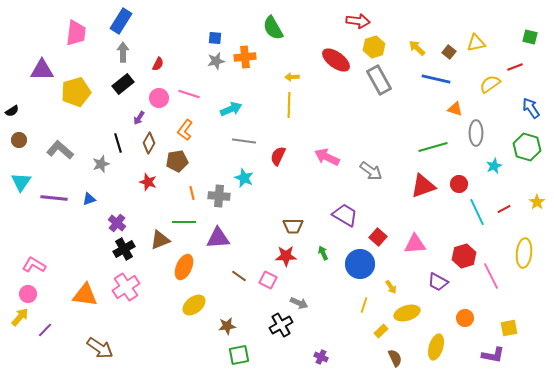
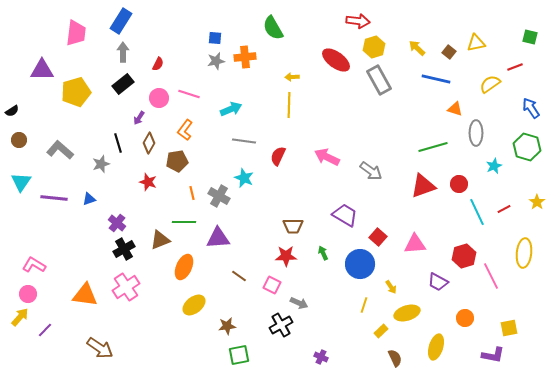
gray cross at (219, 196): rotated 25 degrees clockwise
pink square at (268, 280): moved 4 px right, 5 px down
